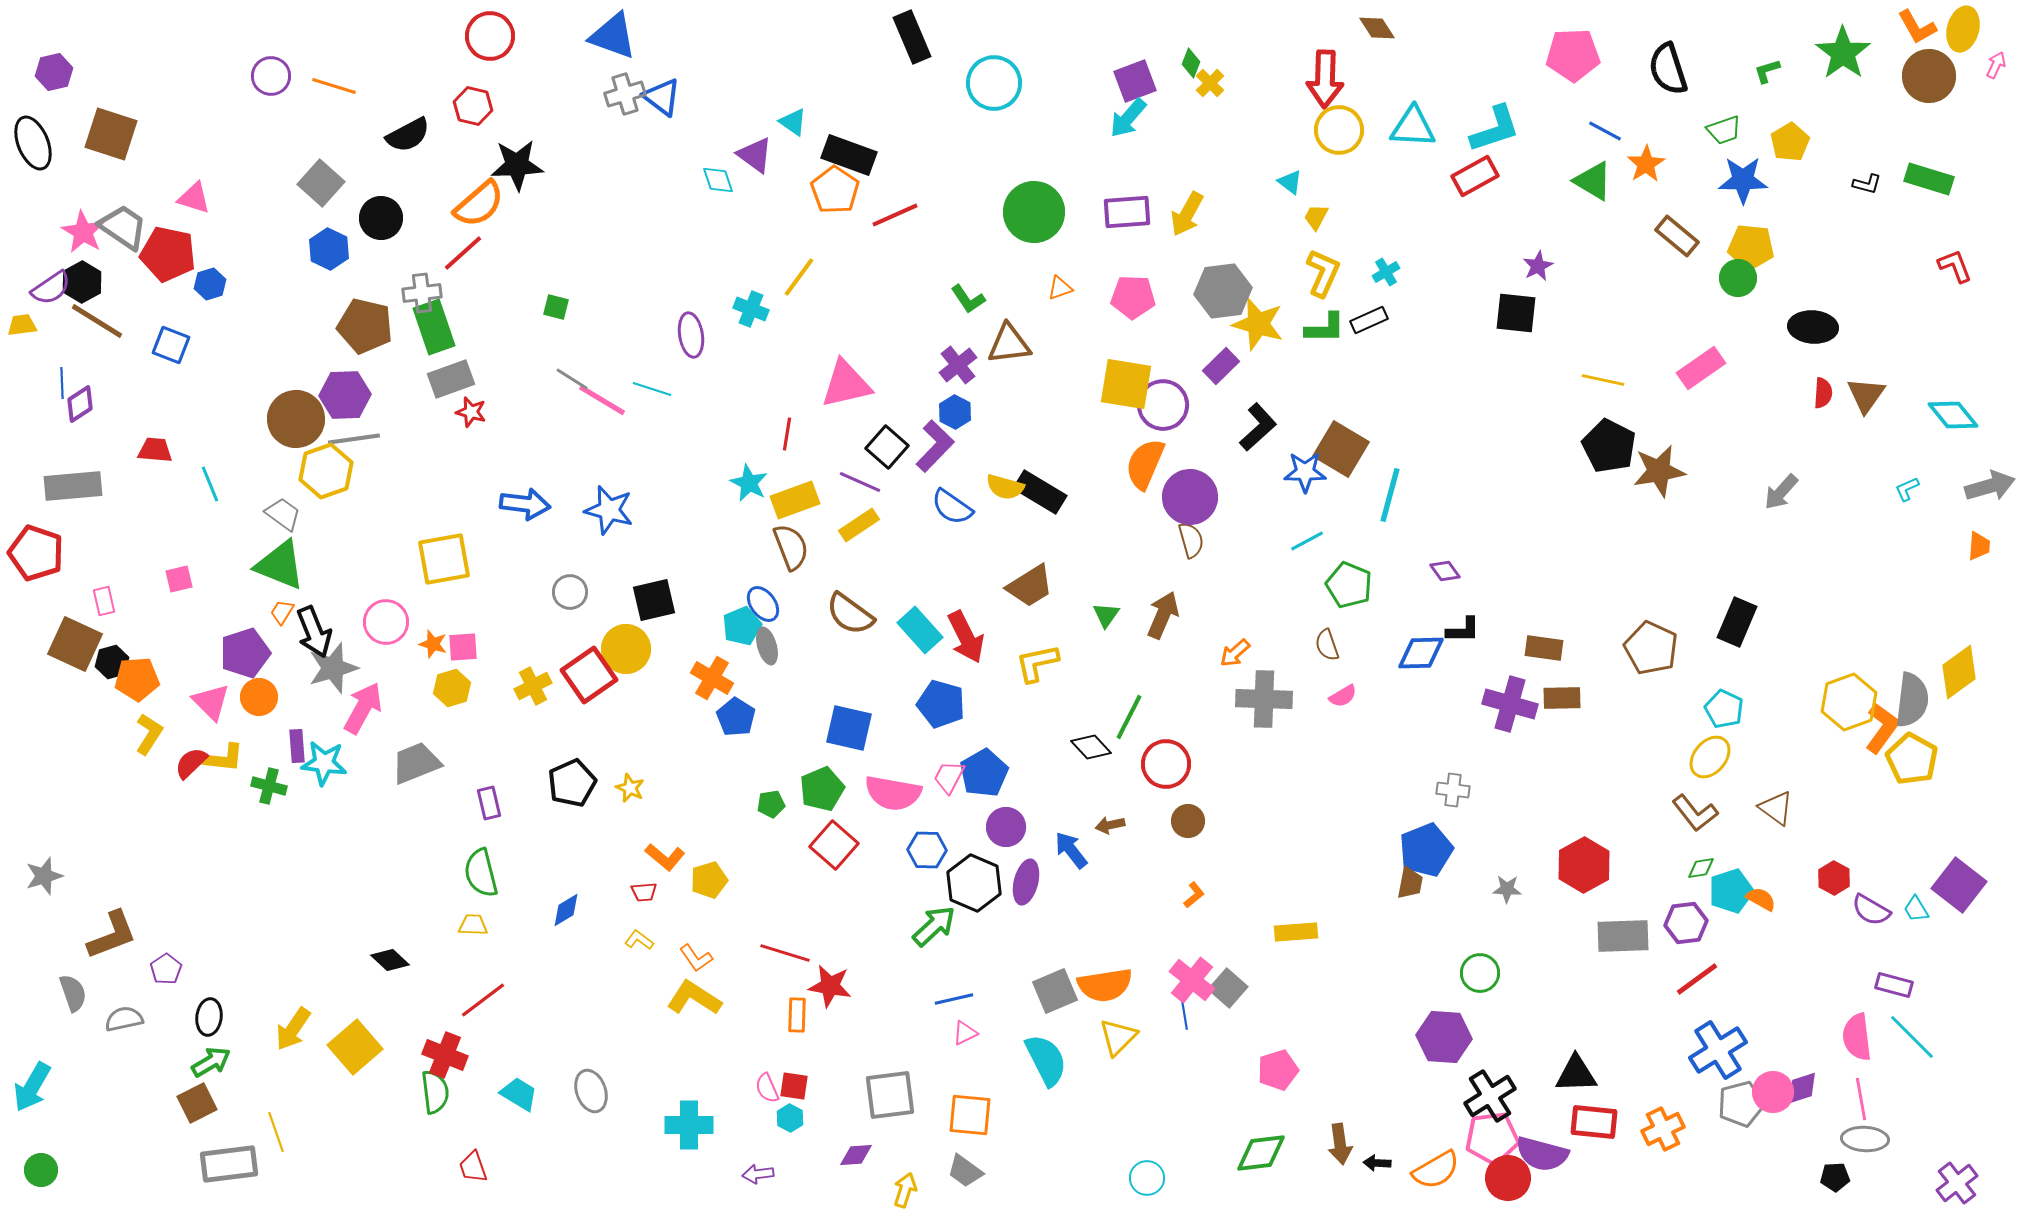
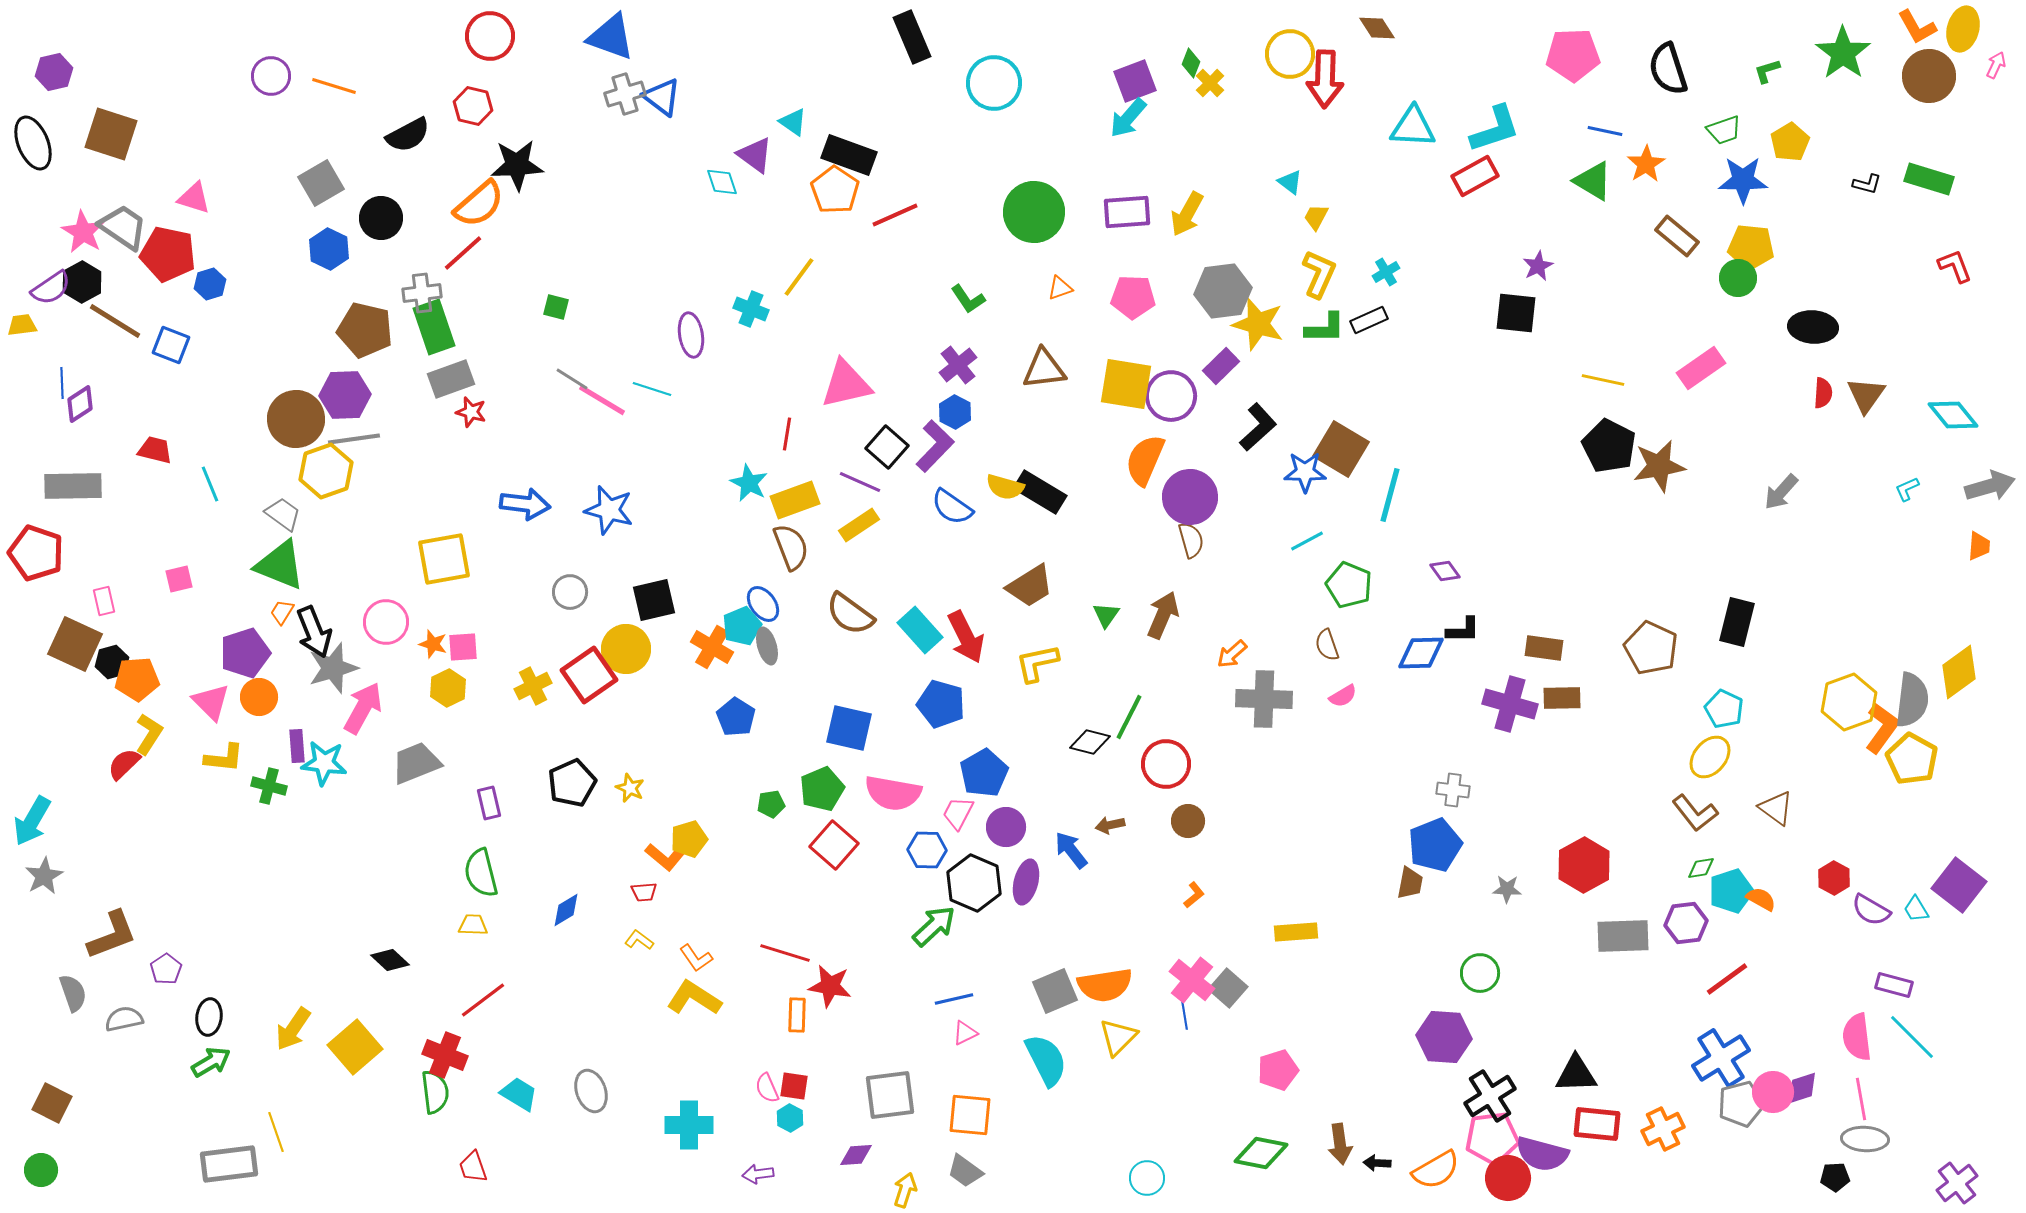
blue triangle at (613, 36): moved 2 px left, 1 px down
yellow circle at (1339, 130): moved 49 px left, 76 px up
blue line at (1605, 131): rotated 16 degrees counterclockwise
cyan diamond at (718, 180): moved 4 px right, 2 px down
gray square at (321, 183): rotated 18 degrees clockwise
yellow L-shape at (1323, 273): moved 4 px left, 1 px down
brown line at (97, 321): moved 18 px right
brown pentagon at (365, 326): moved 4 px down
brown triangle at (1009, 344): moved 35 px right, 25 px down
purple circle at (1163, 405): moved 8 px right, 9 px up
red trapezoid at (155, 450): rotated 9 degrees clockwise
orange semicircle at (1145, 464): moved 4 px up
brown star at (1659, 471): moved 5 px up
gray rectangle at (73, 486): rotated 4 degrees clockwise
black rectangle at (1737, 622): rotated 9 degrees counterclockwise
orange arrow at (1235, 653): moved 3 px left, 1 px down
orange cross at (712, 678): moved 31 px up
yellow hexagon at (452, 688): moved 4 px left; rotated 9 degrees counterclockwise
black diamond at (1091, 747): moved 1 px left, 5 px up; rotated 33 degrees counterclockwise
red semicircle at (191, 763): moved 67 px left, 1 px down
pink trapezoid at (949, 777): moved 9 px right, 36 px down
blue pentagon at (1426, 850): moved 9 px right, 5 px up
gray star at (44, 876): rotated 12 degrees counterclockwise
yellow pentagon at (709, 880): moved 20 px left, 41 px up
red line at (1697, 979): moved 30 px right
blue cross at (1718, 1050): moved 3 px right, 8 px down
cyan arrow at (32, 1087): moved 266 px up
brown square at (197, 1103): moved 145 px left; rotated 36 degrees counterclockwise
red rectangle at (1594, 1122): moved 3 px right, 2 px down
green diamond at (1261, 1153): rotated 18 degrees clockwise
